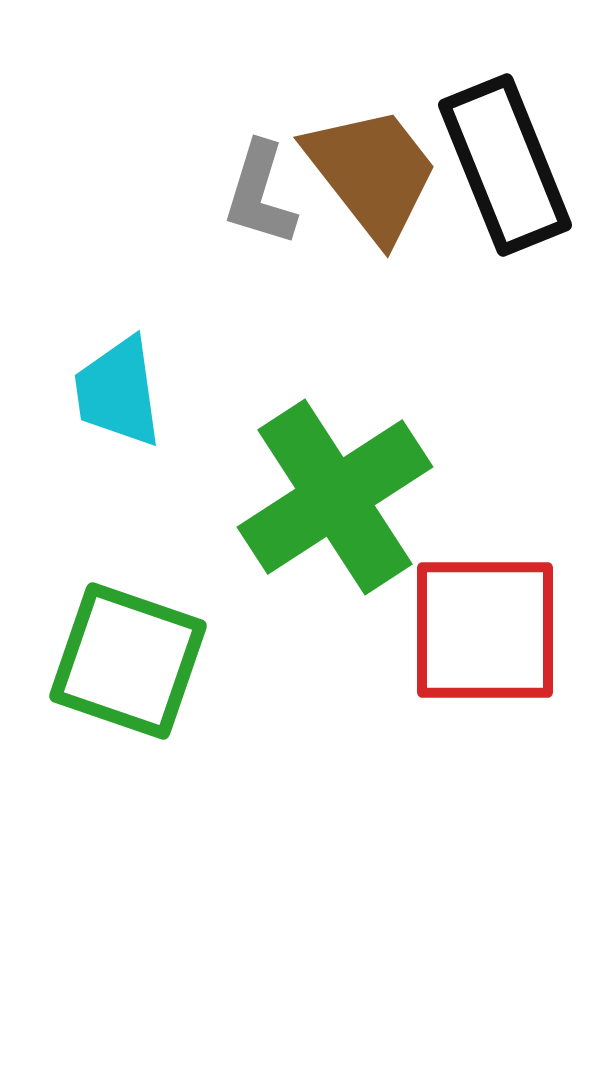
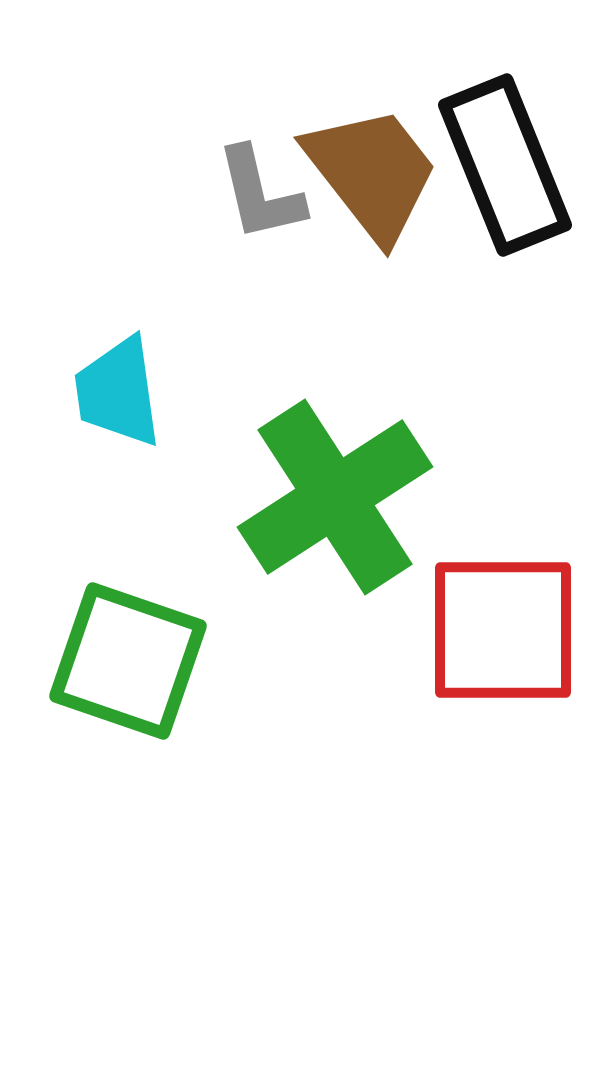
gray L-shape: rotated 30 degrees counterclockwise
red square: moved 18 px right
